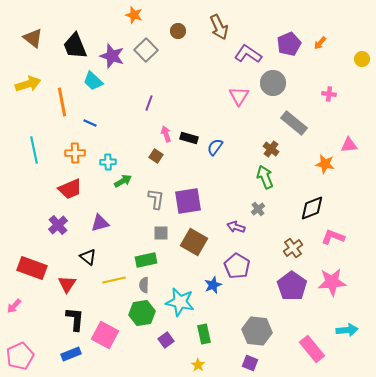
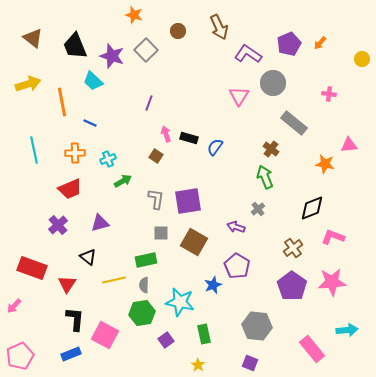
cyan cross at (108, 162): moved 3 px up; rotated 21 degrees counterclockwise
gray hexagon at (257, 331): moved 5 px up
